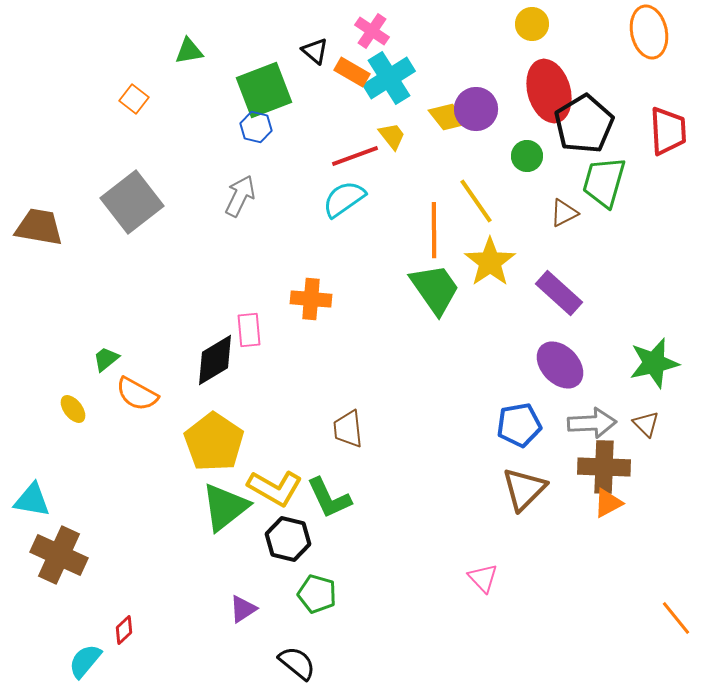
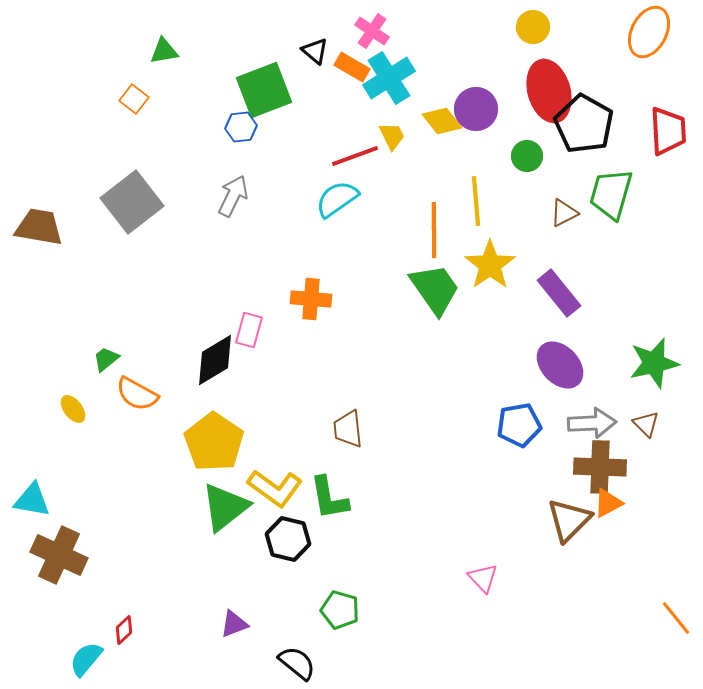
yellow circle at (532, 24): moved 1 px right, 3 px down
orange ellipse at (649, 32): rotated 39 degrees clockwise
green triangle at (189, 51): moved 25 px left
orange rectangle at (352, 72): moved 5 px up
yellow diamond at (448, 117): moved 6 px left, 4 px down
black pentagon at (584, 124): rotated 12 degrees counterclockwise
blue hexagon at (256, 127): moved 15 px left; rotated 20 degrees counterclockwise
yellow trapezoid at (392, 136): rotated 12 degrees clockwise
green trapezoid at (604, 182): moved 7 px right, 12 px down
gray arrow at (240, 196): moved 7 px left
cyan semicircle at (344, 199): moved 7 px left
yellow line at (476, 201): rotated 30 degrees clockwise
yellow star at (490, 262): moved 3 px down
purple rectangle at (559, 293): rotated 9 degrees clockwise
pink rectangle at (249, 330): rotated 20 degrees clockwise
brown cross at (604, 467): moved 4 px left
yellow L-shape at (275, 488): rotated 6 degrees clockwise
brown triangle at (524, 489): moved 45 px right, 31 px down
green L-shape at (329, 498): rotated 15 degrees clockwise
green pentagon at (317, 594): moved 23 px right, 16 px down
purple triangle at (243, 609): moved 9 px left, 15 px down; rotated 12 degrees clockwise
cyan semicircle at (85, 661): moved 1 px right, 2 px up
